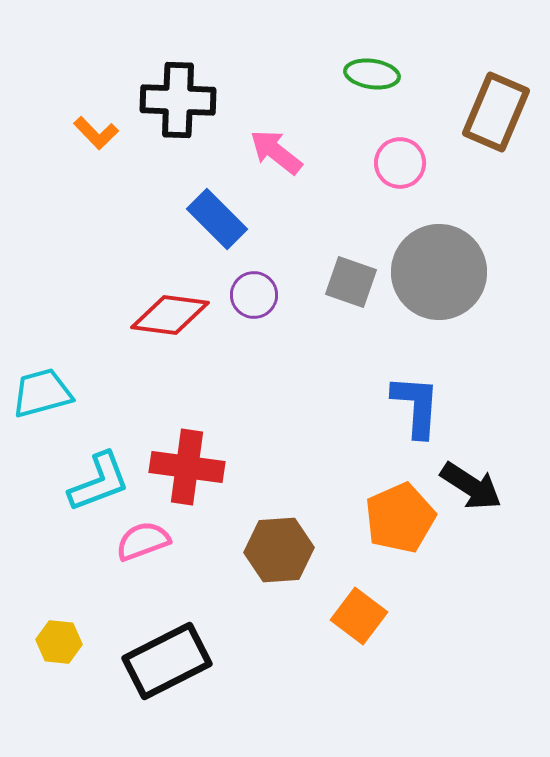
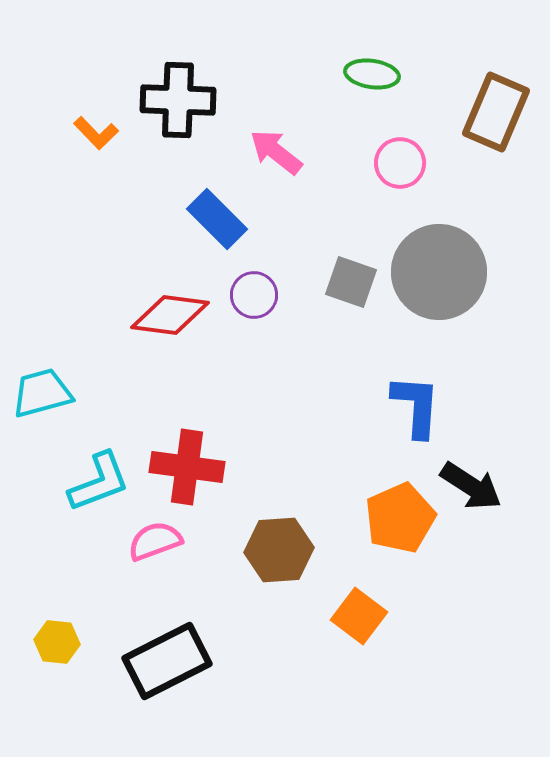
pink semicircle: moved 12 px right
yellow hexagon: moved 2 px left
